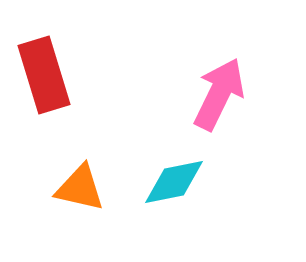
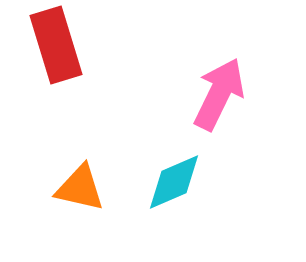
red rectangle: moved 12 px right, 30 px up
cyan diamond: rotated 12 degrees counterclockwise
